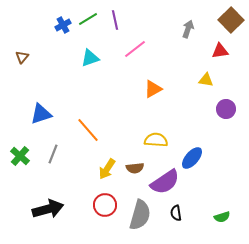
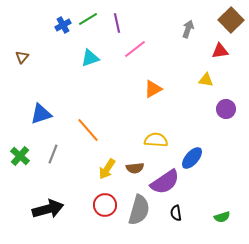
purple line: moved 2 px right, 3 px down
gray semicircle: moved 1 px left, 5 px up
